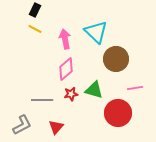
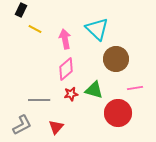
black rectangle: moved 14 px left
cyan triangle: moved 1 px right, 3 px up
gray line: moved 3 px left
